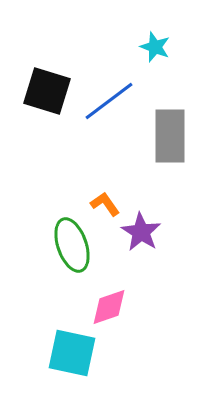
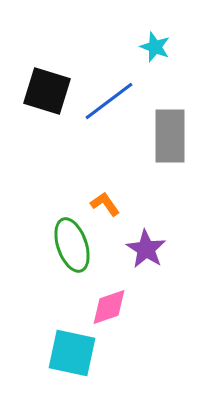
purple star: moved 5 px right, 17 px down
